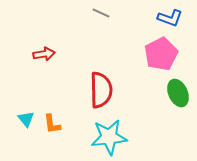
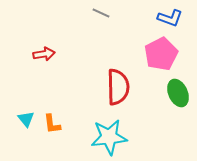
red semicircle: moved 17 px right, 3 px up
